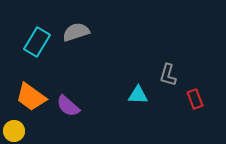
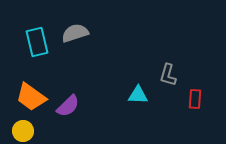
gray semicircle: moved 1 px left, 1 px down
cyan rectangle: rotated 44 degrees counterclockwise
red rectangle: rotated 24 degrees clockwise
purple semicircle: rotated 85 degrees counterclockwise
yellow circle: moved 9 px right
